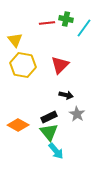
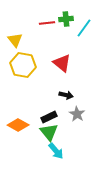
green cross: rotated 16 degrees counterclockwise
red triangle: moved 2 px right, 2 px up; rotated 36 degrees counterclockwise
